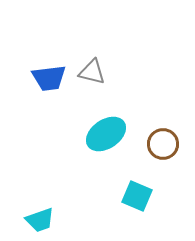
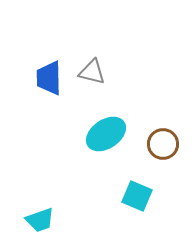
blue trapezoid: rotated 96 degrees clockwise
